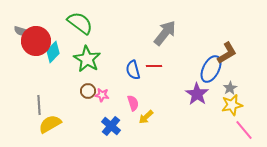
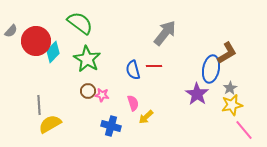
gray semicircle: moved 10 px left; rotated 64 degrees counterclockwise
blue ellipse: rotated 16 degrees counterclockwise
blue cross: rotated 24 degrees counterclockwise
